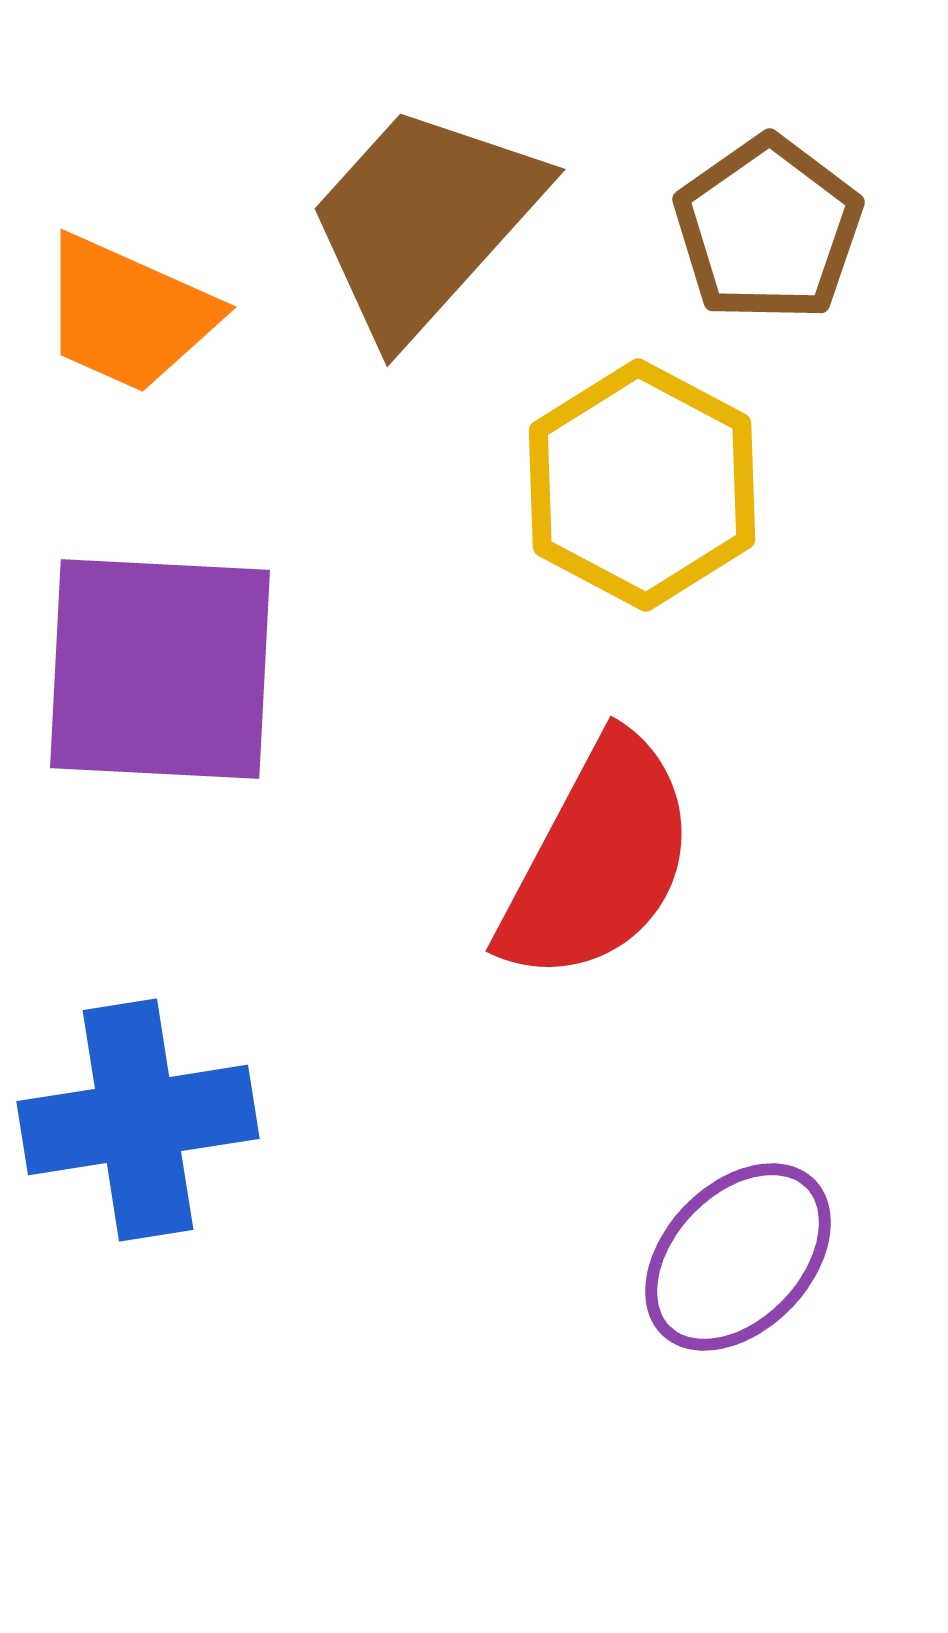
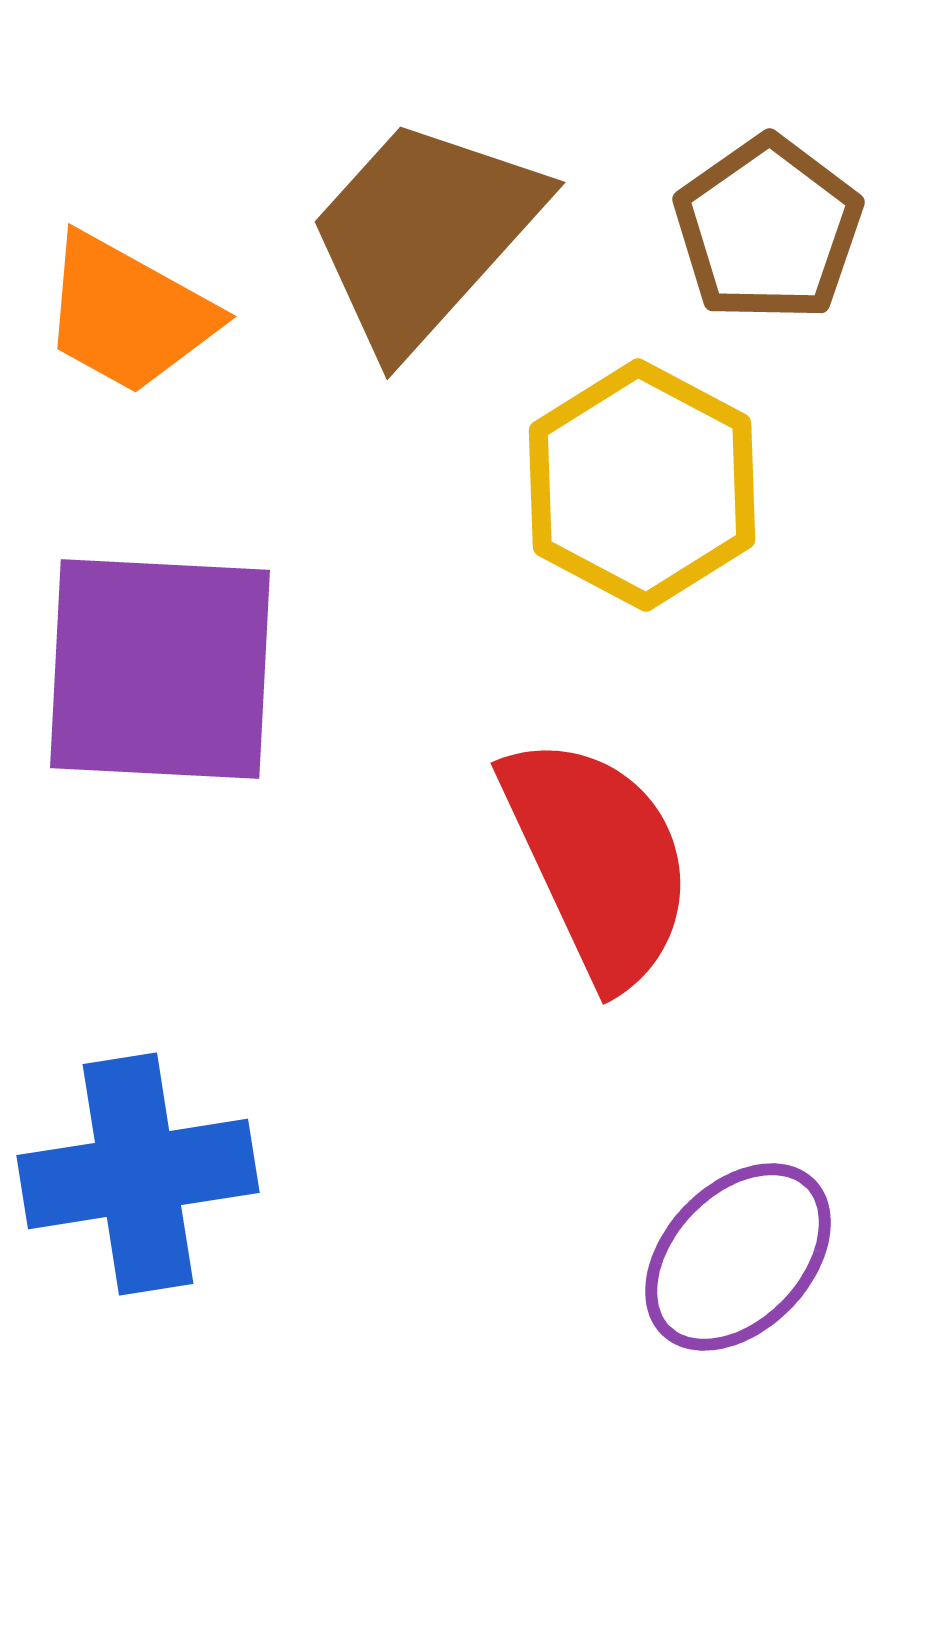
brown trapezoid: moved 13 px down
orange trapezoid: rotated 5 degrees clockwise
red semicircle: rotated 53 degrees counterclockwise
blue cross: moved 54 px down
